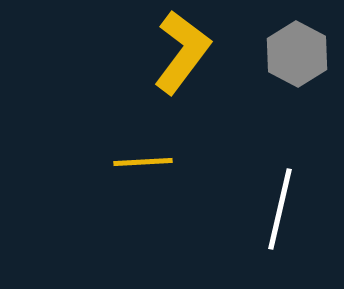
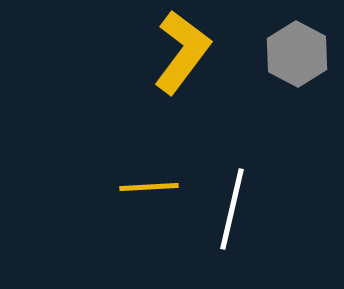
yellow line: moved 6 px right, 25 px down
white line: moved 48 px left
